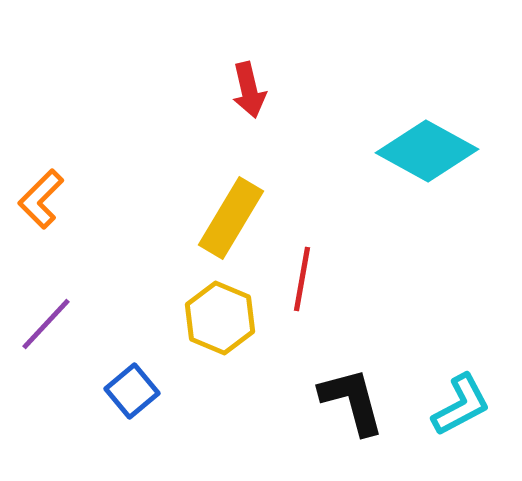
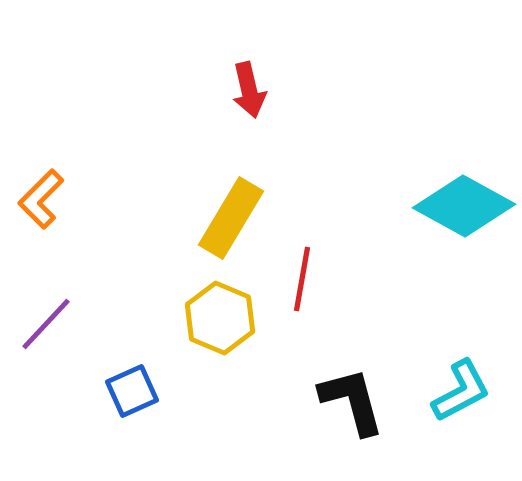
cyan diamond: moved 37 px right, 55 px down
blue square: rotated 16 degrees clockwise
cyan L-shape: moved 14 px up
